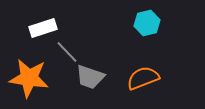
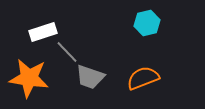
white rectangle: moved 4 px down
